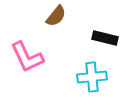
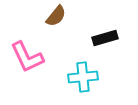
black rectangle: rotated 30 degrees counterclockwise
cyan cross: moved 9 px left
